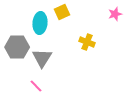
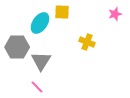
yellow square: rotated 28 degrees clockwise
cyan ellipse: rotated 30 degrees clockwise
gray triangle: moved 1 px left, 3 px down
pink line: moved 1 px right, 1 px down
